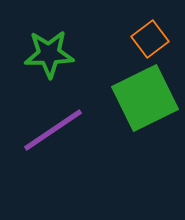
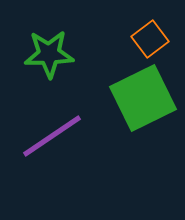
green square: moved 2 px left
purple line: moved 1 px left, 6 px down
